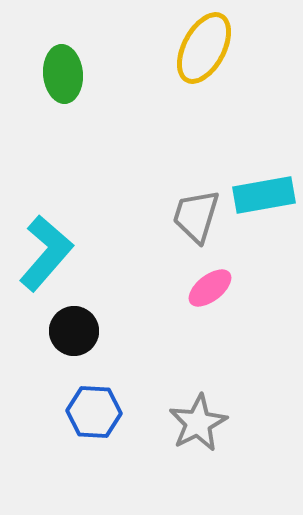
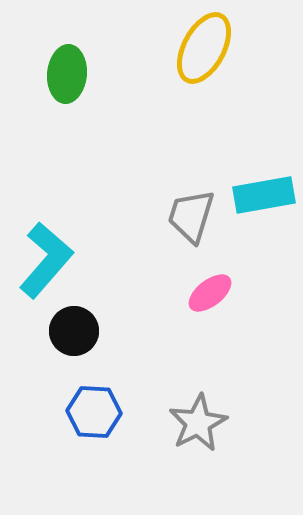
green ellipse: moved 4 px right; rotated 10 degrees clockwise
gray trapezoid: moved 5 px left
cyan L-shape: moved 7 px down
pink ellipse: moved 5 px down
